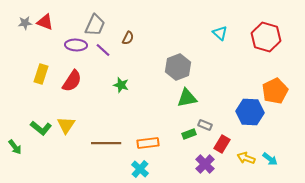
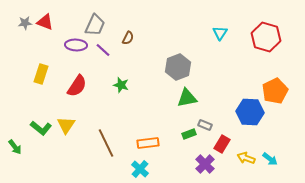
cyan triangle: rotated 21 degrees clockwise
red semicircle: moved 5 px right, 5 px down
brown line: rotated 64 degrees clockwise
